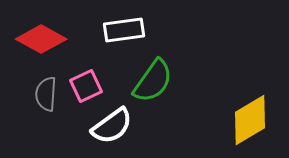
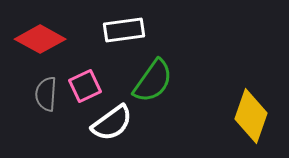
red diamond: moved 1 px left
pink square: moved 1 px left
yellow diamond: moved 1 px right, 4 px up; rotated 40 degrees counterclockwise
white semicircle: moved 3 px up
